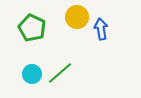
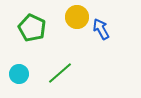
blue arrow: rotated 20 degrees counterclockwise
cyan circle: moved 13 px left
